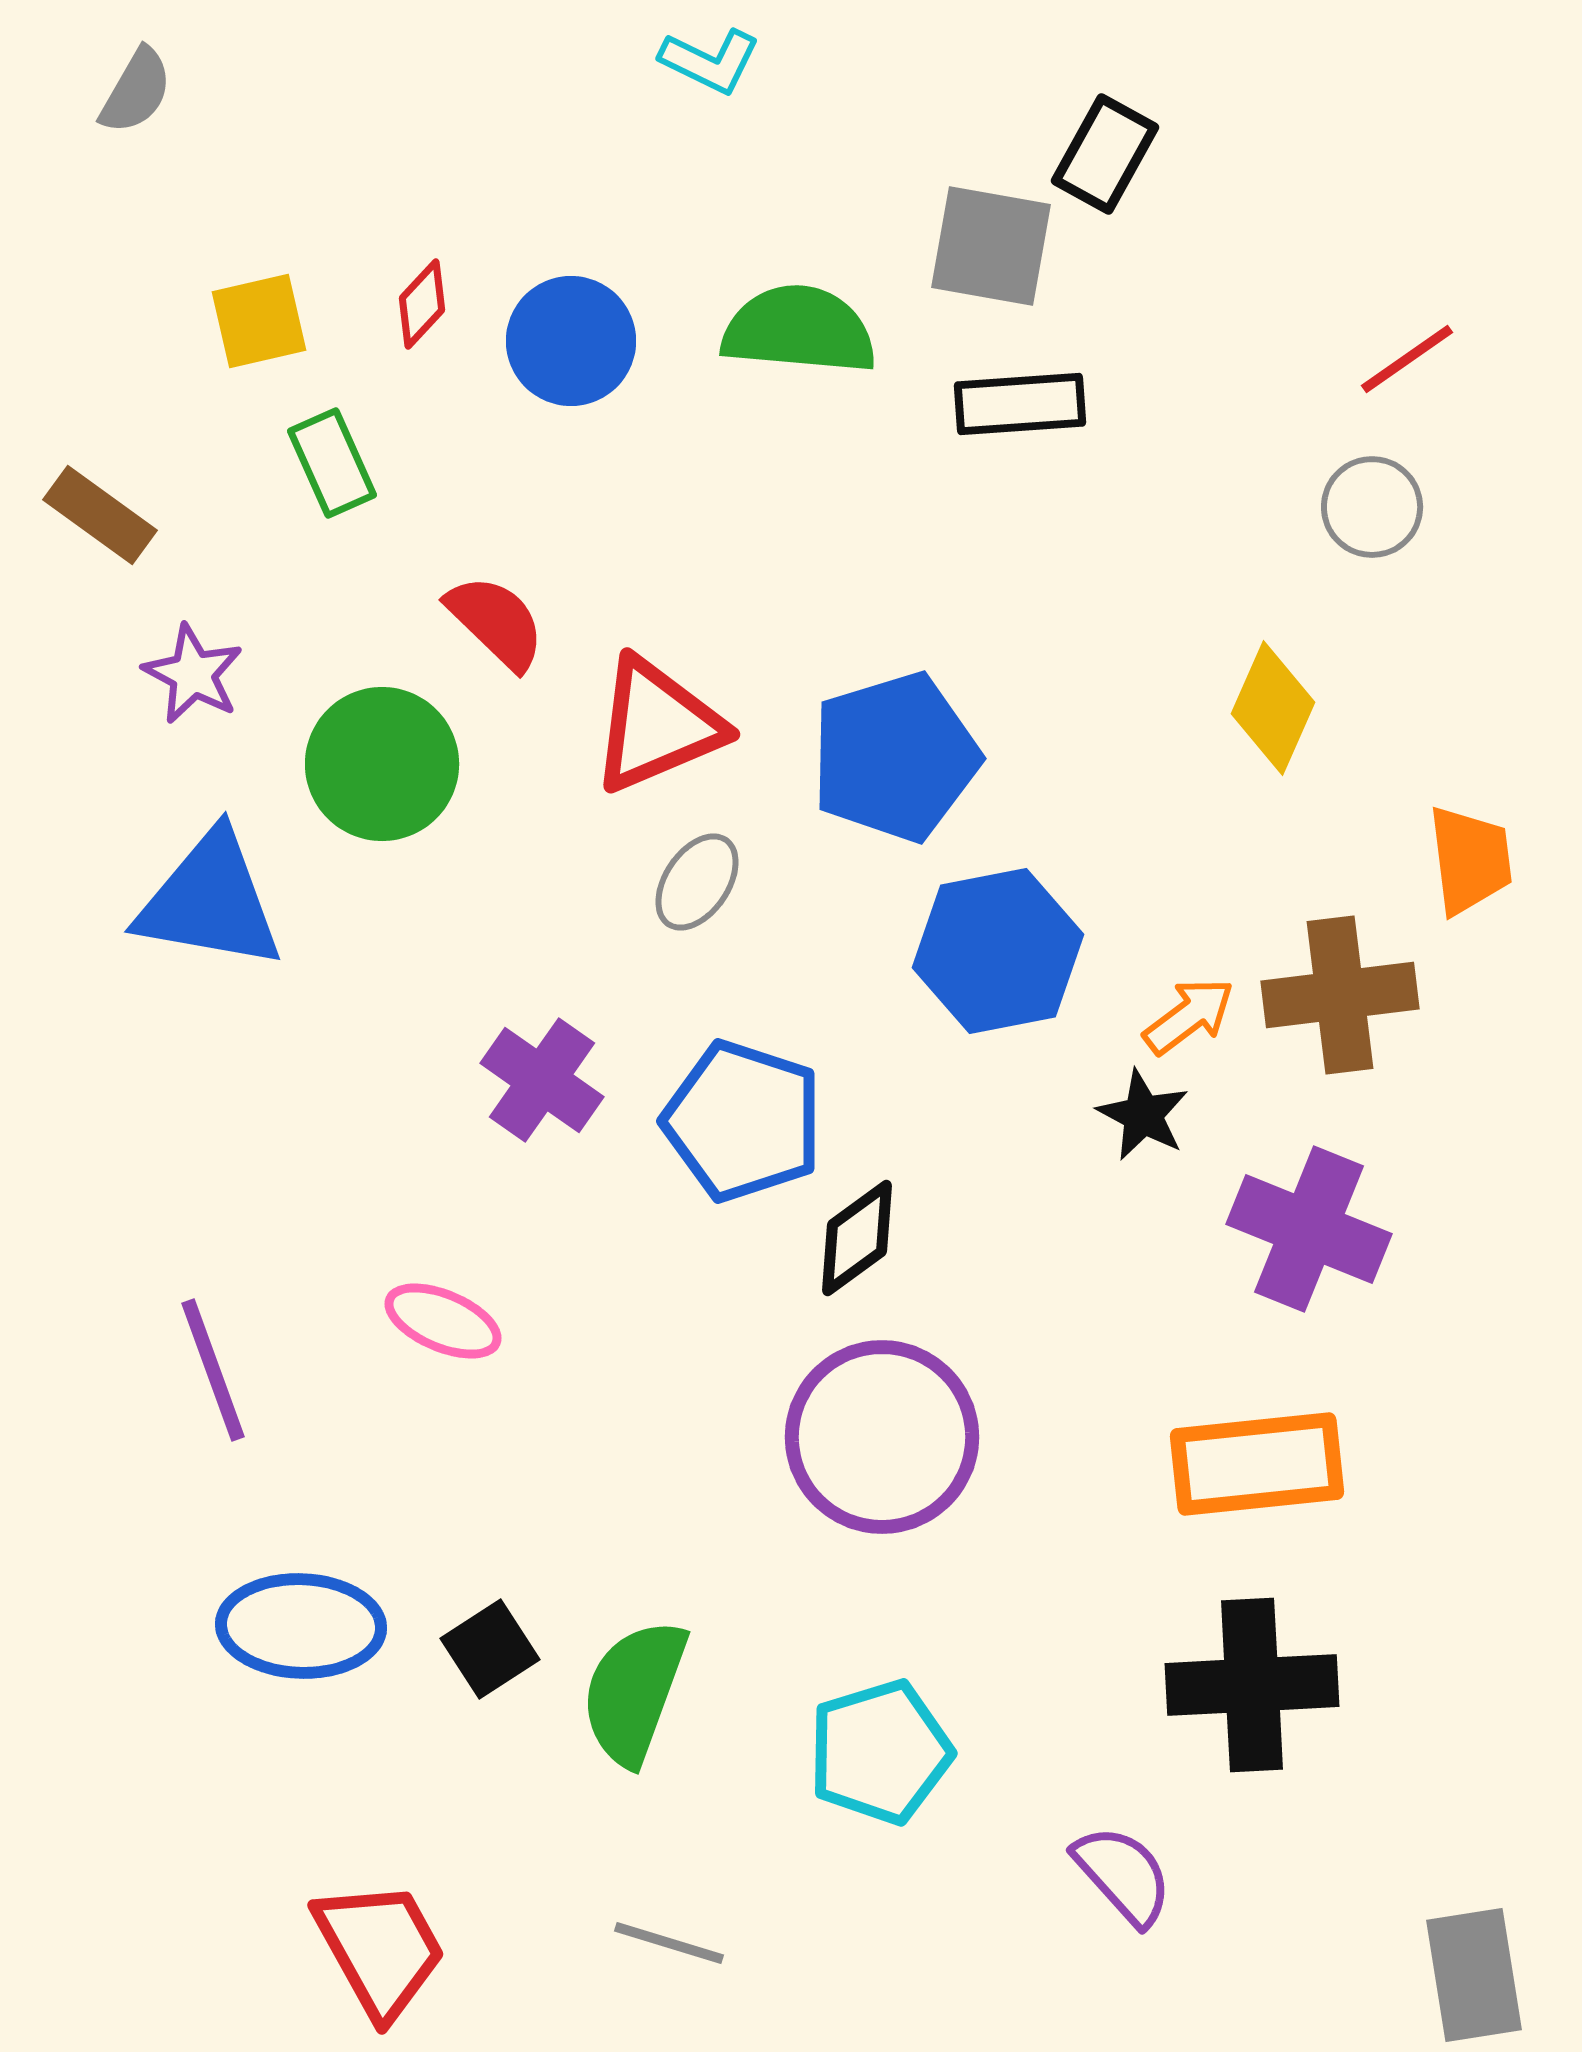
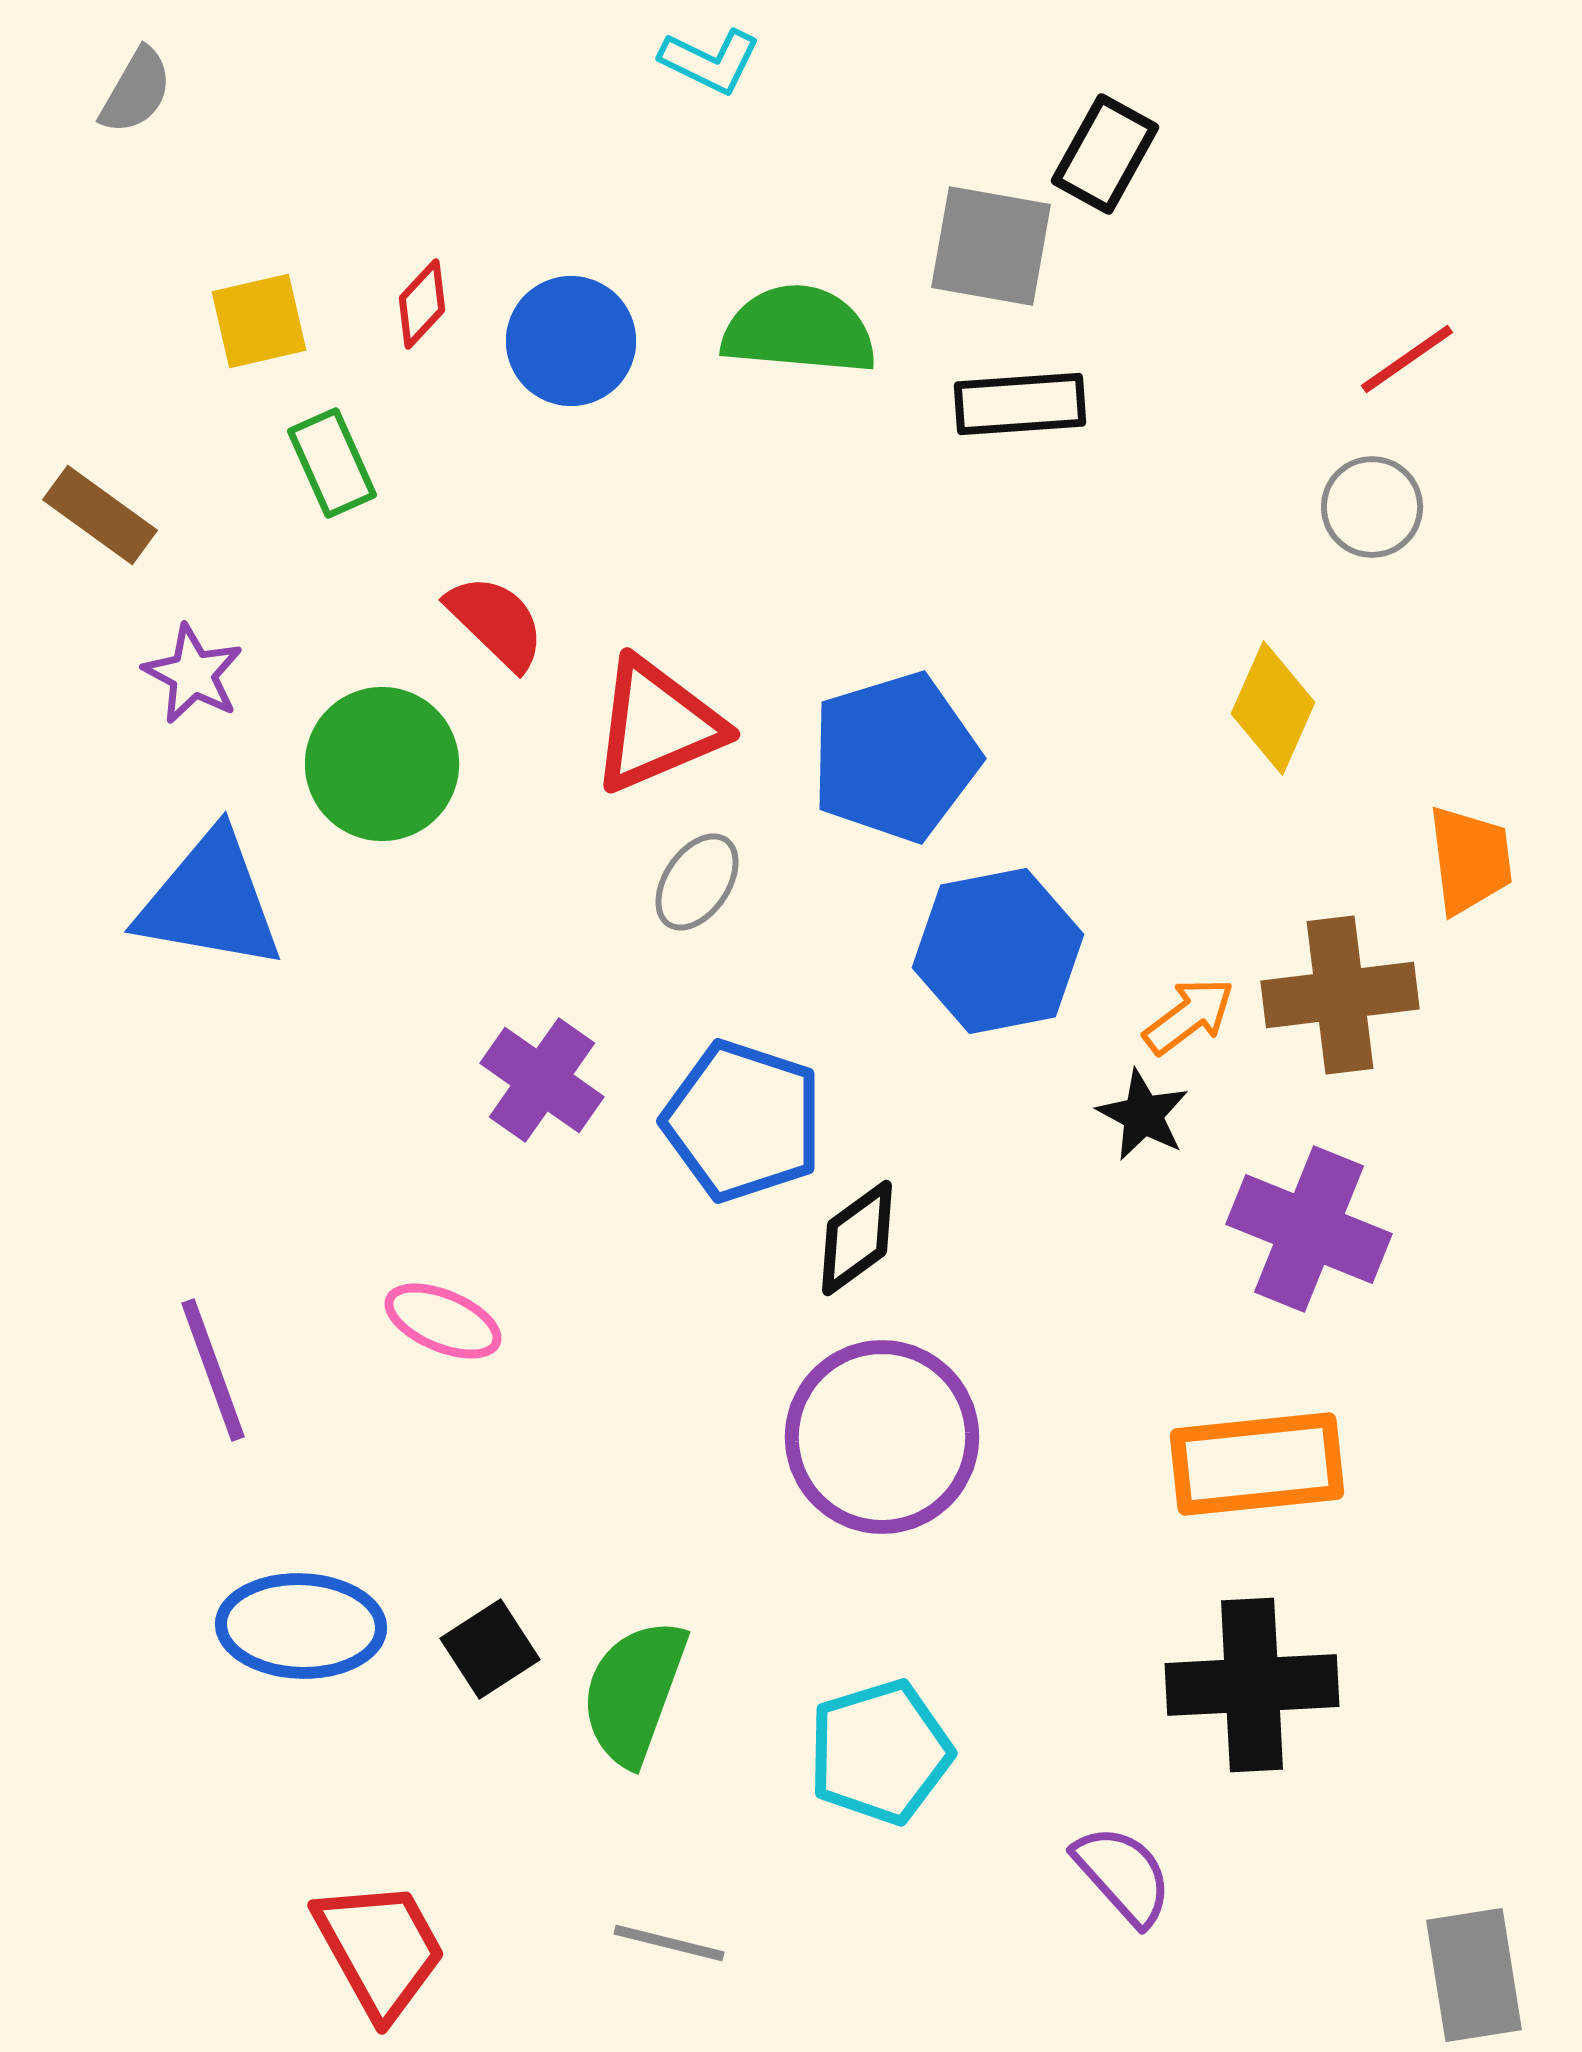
gray line at (669, 1943): rotated 3 degrees counterclockwise
